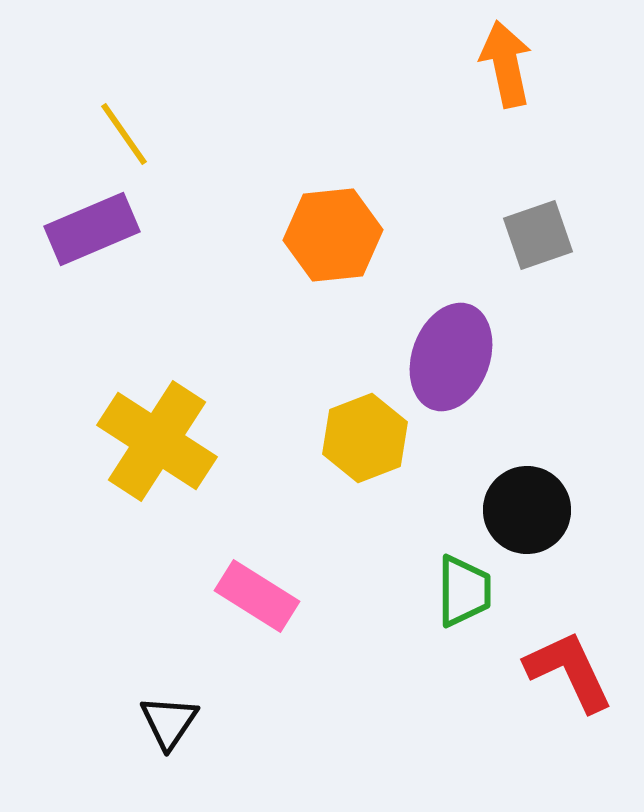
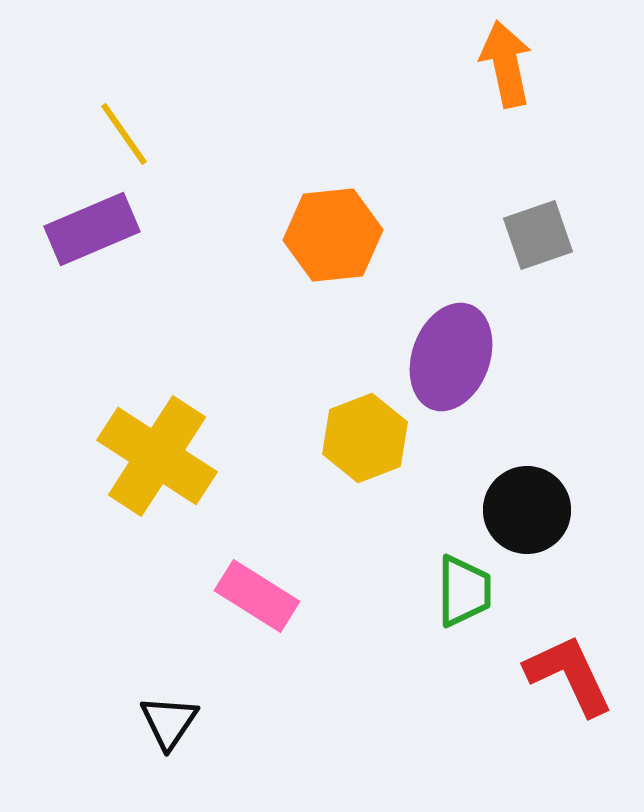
yellow cross: moved 15 px down
red L-shape: moved 4 px down
